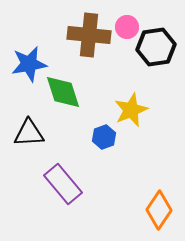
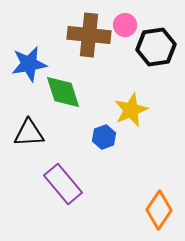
pink circle: moved 2 px left, 2 px up
